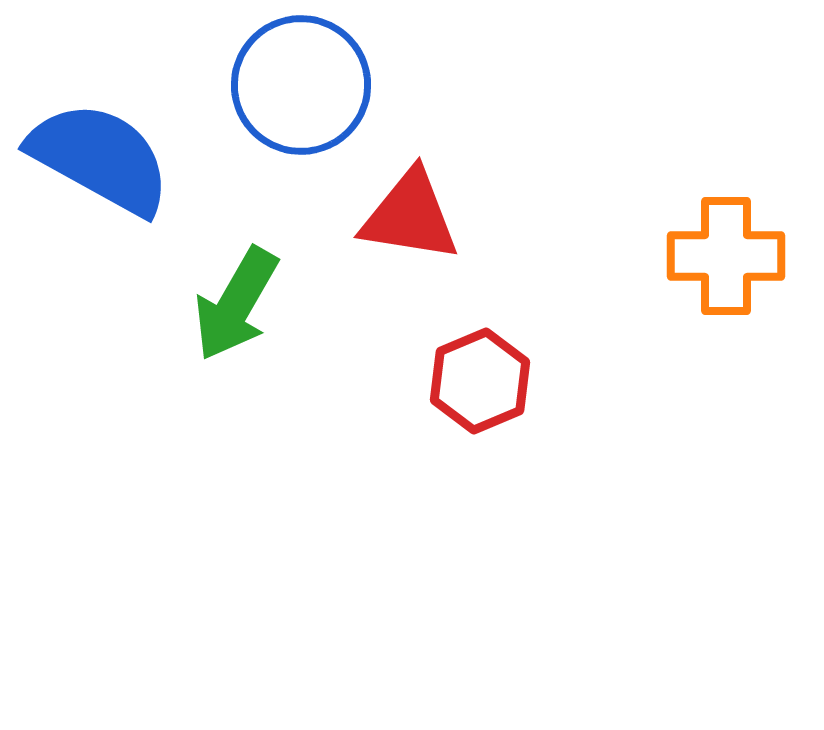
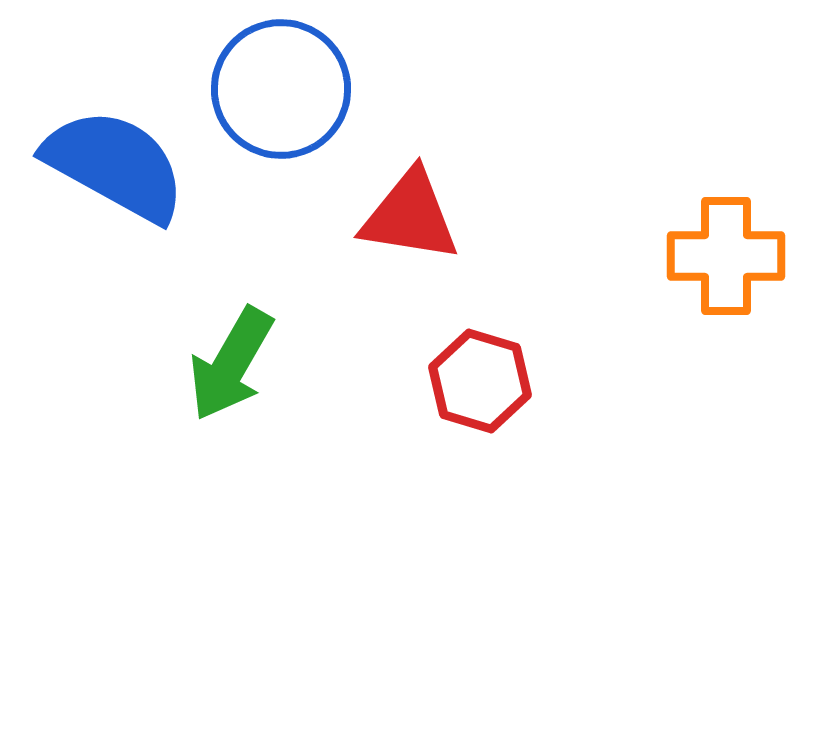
blue circle: moved 20 px left, 4 px down
blue semicircle: moved 15 px right, 7 px down
green arrow: moved 5 px left, 60 px down
red hexagon: rotated 20 degrees counterclockwise
